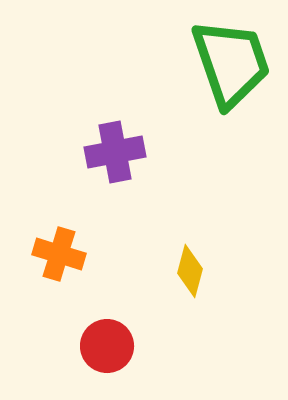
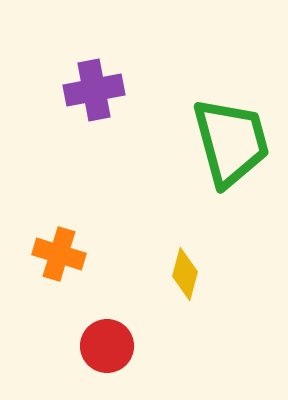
green trapezoid: moved 79 px down; rotated 4 degrees clockwise
purple cross: moved 21 px left, 62 px up
yellow diamond: moved 5 px left, 3 px down
